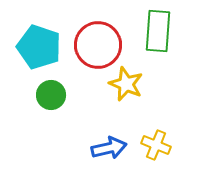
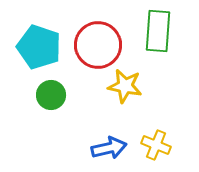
yellow star: moved 1 px left, 2 px down; rotated 12 degrees counterclockwise
